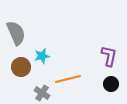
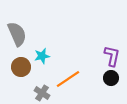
gray semicircle: moved 1 px right, 1 px down
purple L-shape: moved 3 px right
orange line: rotated 20 degrees counterclockwise
black circle: moved 6 px up
